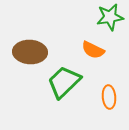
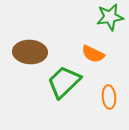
orange semicircle: moved 4 px down
